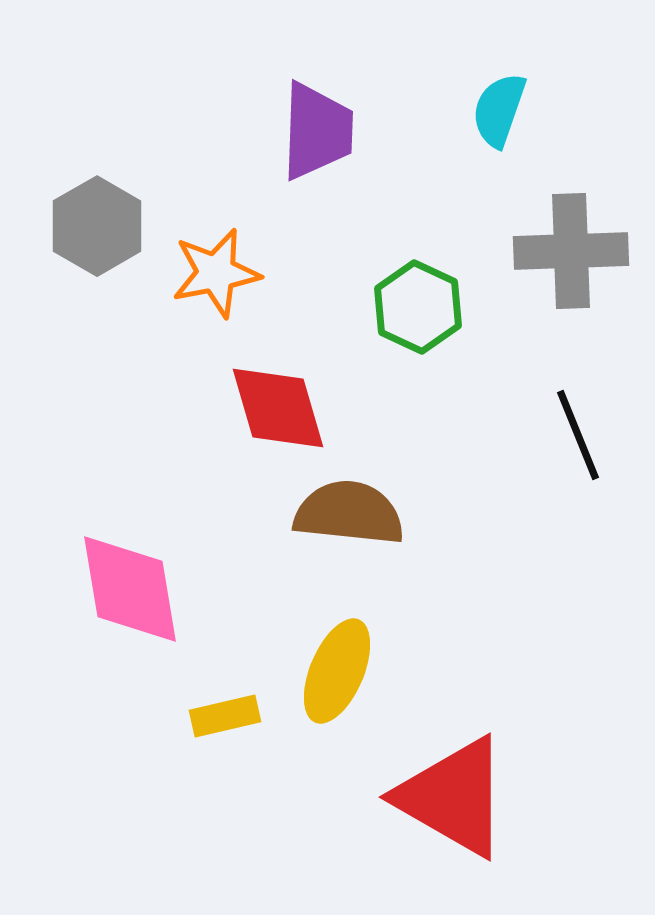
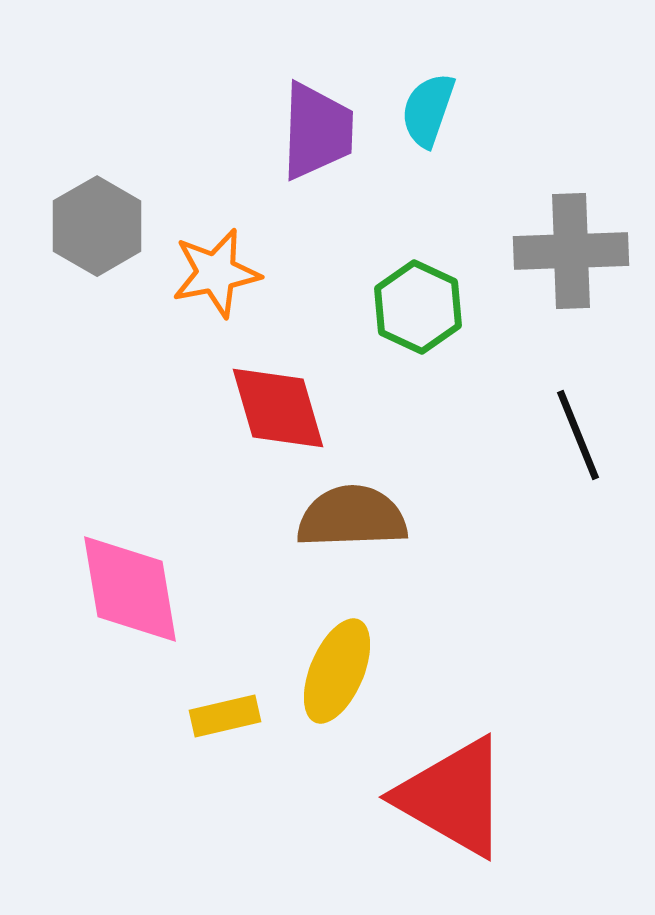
cyan semicircle: moved 71 px left
brown semicircle: moved 3 px right, 4 px down; rotated 8 degrees counterclockwise
